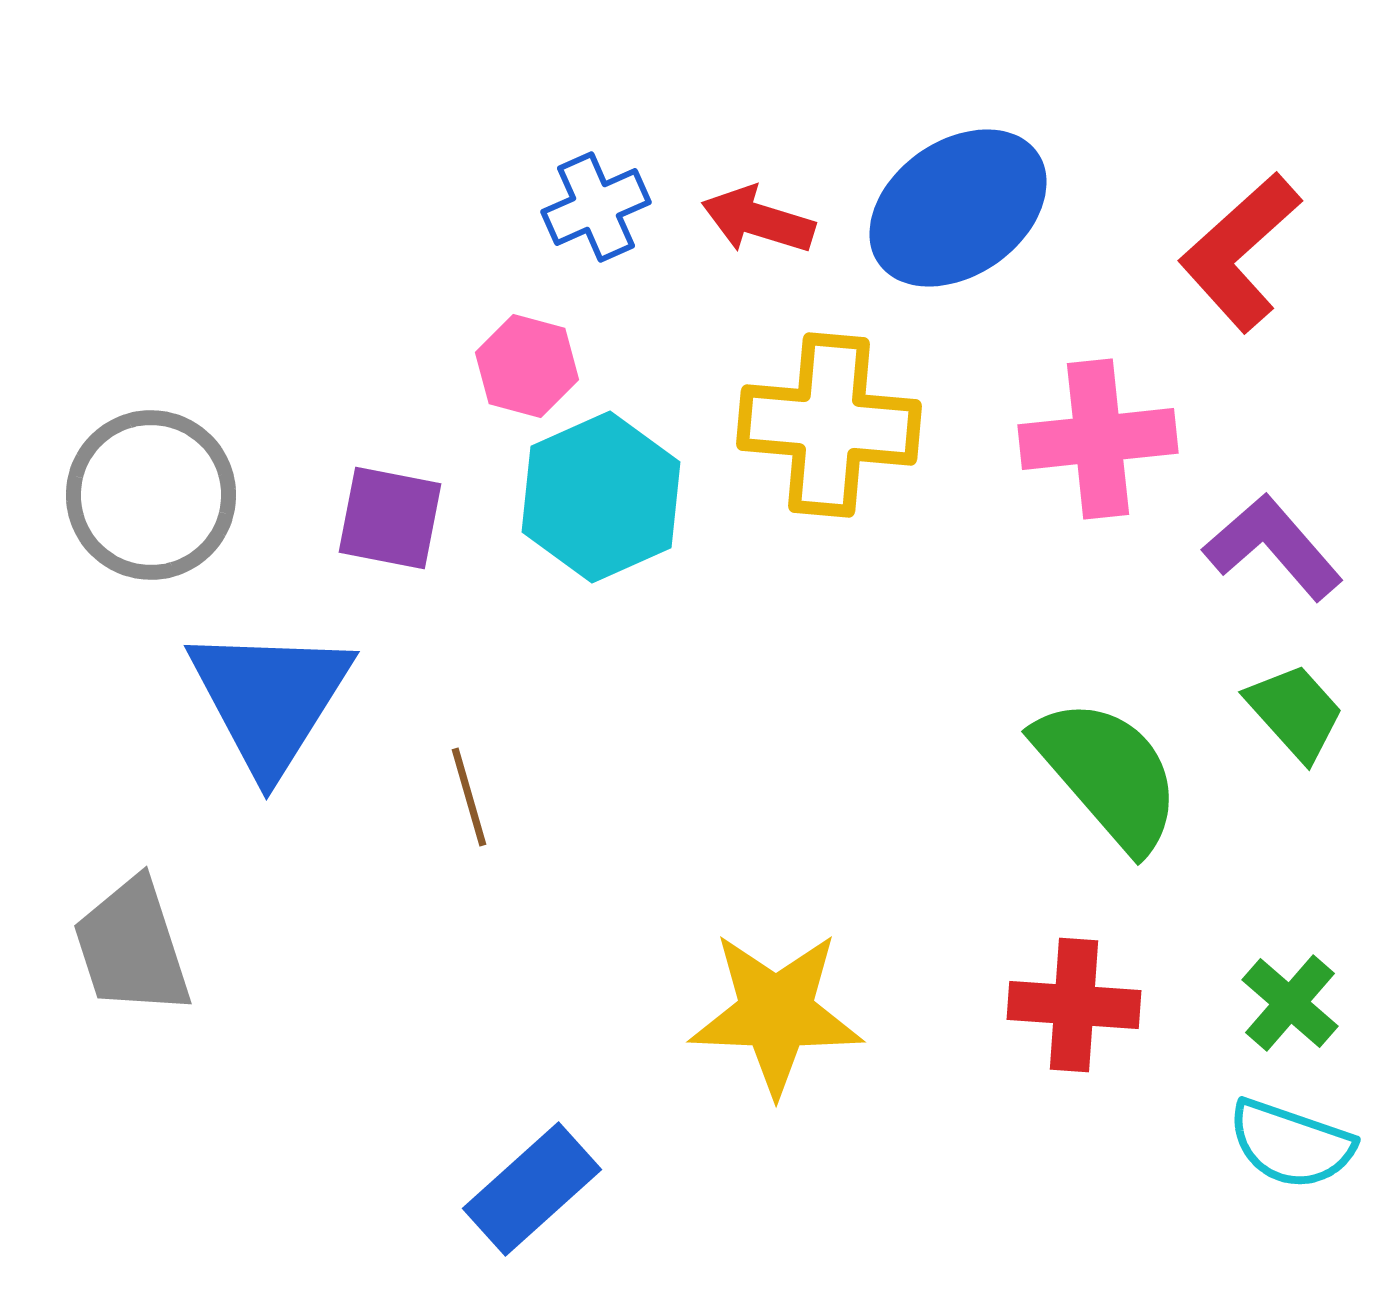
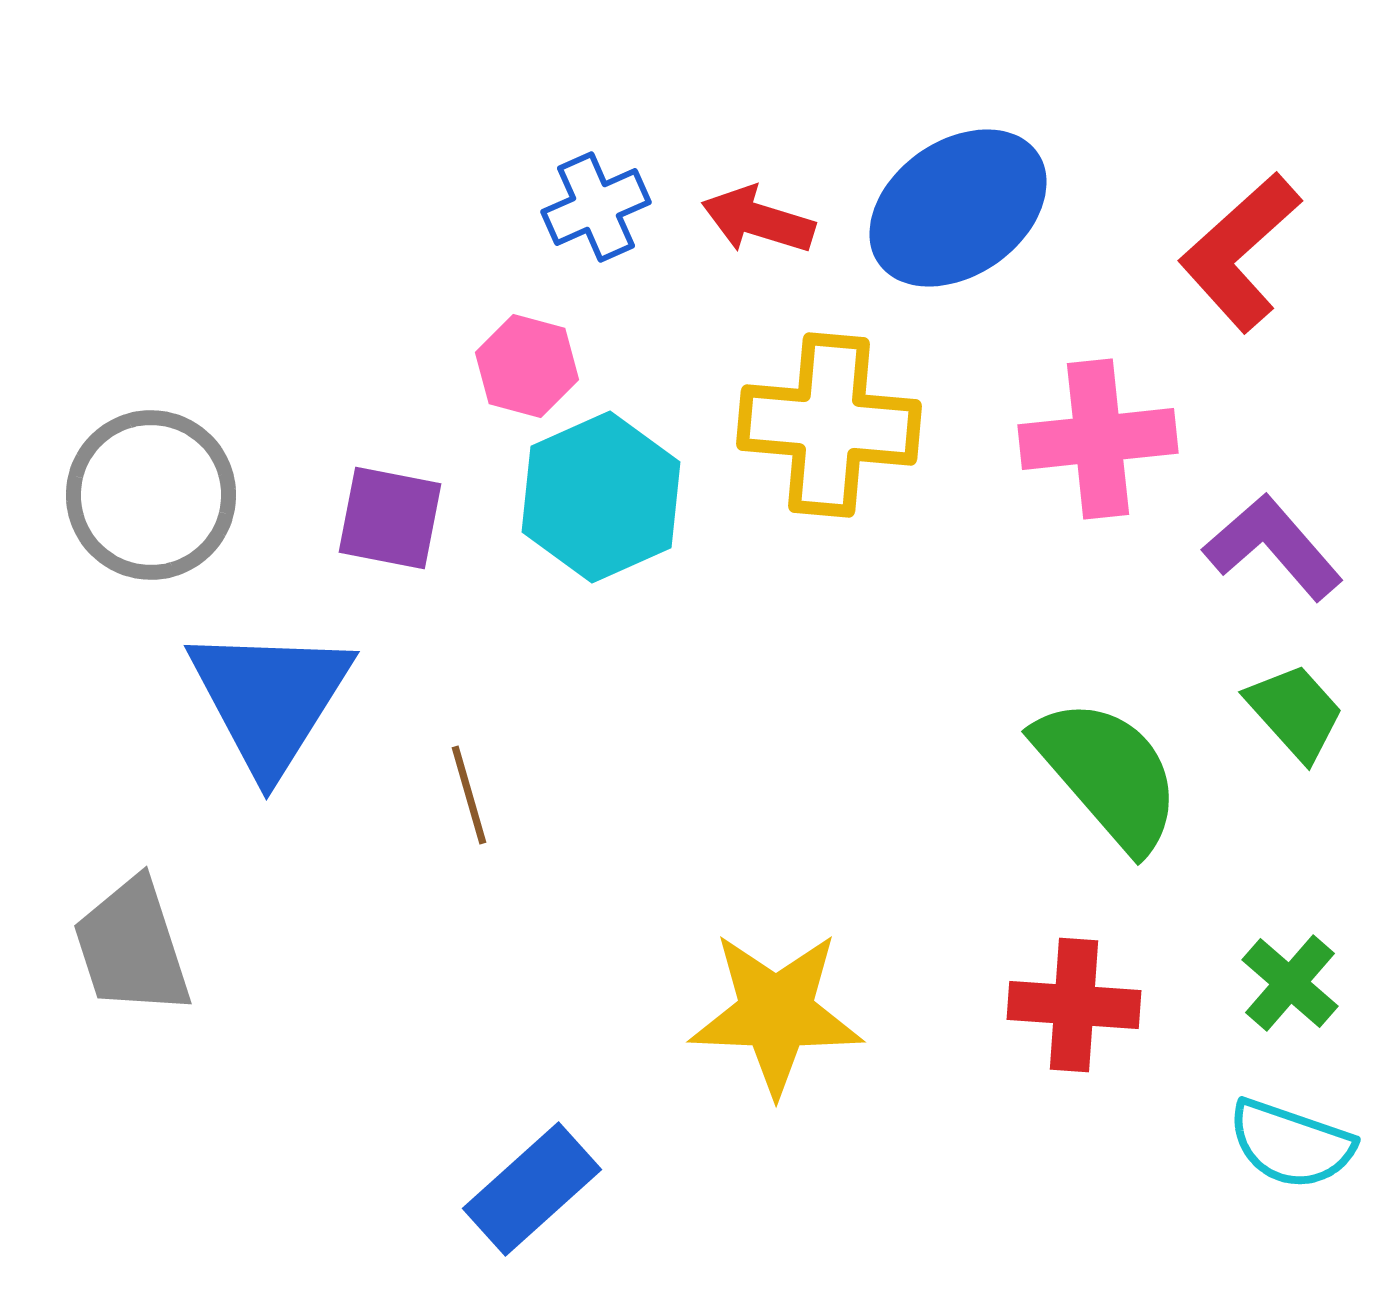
brown line: moved 2 px up
green cross: moved 20 px up
